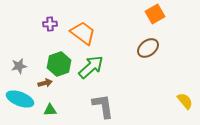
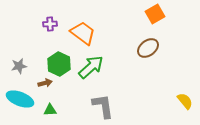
green hexagon: rotated 15 degrees counterclockwise
